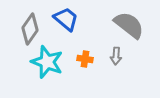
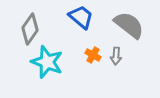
blue trapezoid: moved 15 px right, 2 px up
orange cross: moved 8 px right, 4 px up; rotated 21 degrees clockwise
